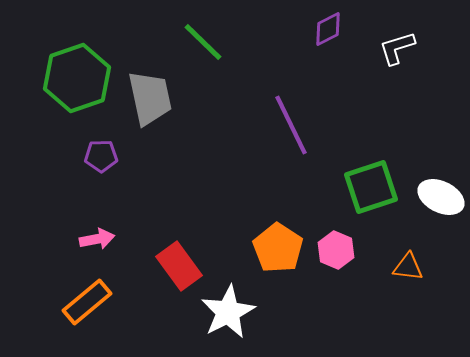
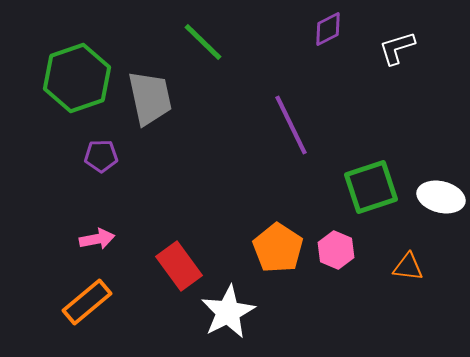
white ellipse: rotated 12 degrees counterclockwise
